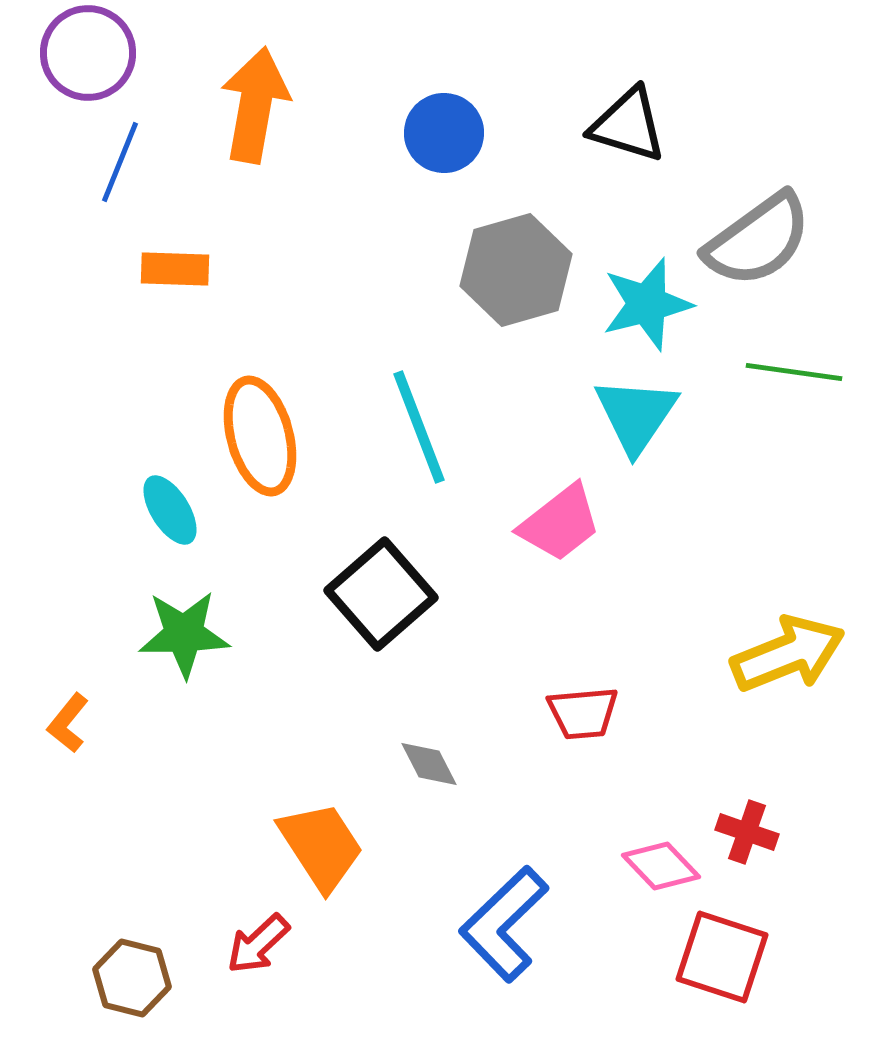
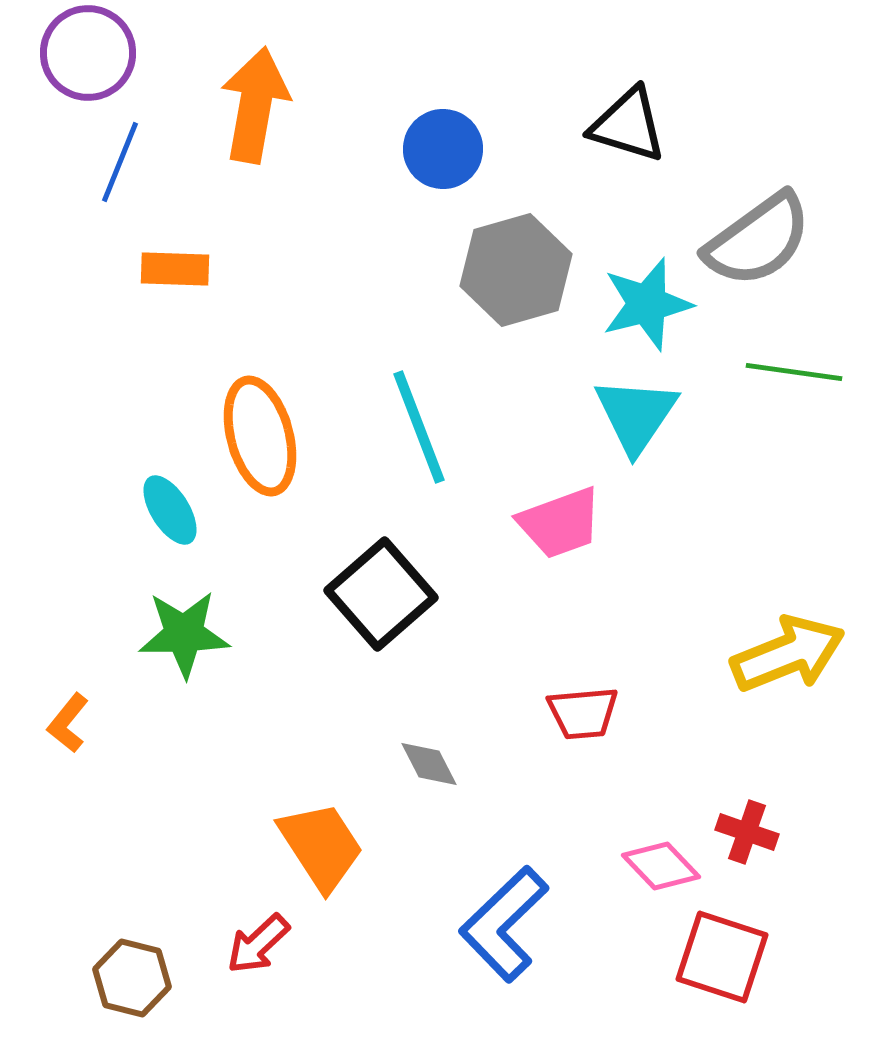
blue circle: moved 1 px left, 16 px down
pink trapezoid: rotated 18 degrees clockwise
